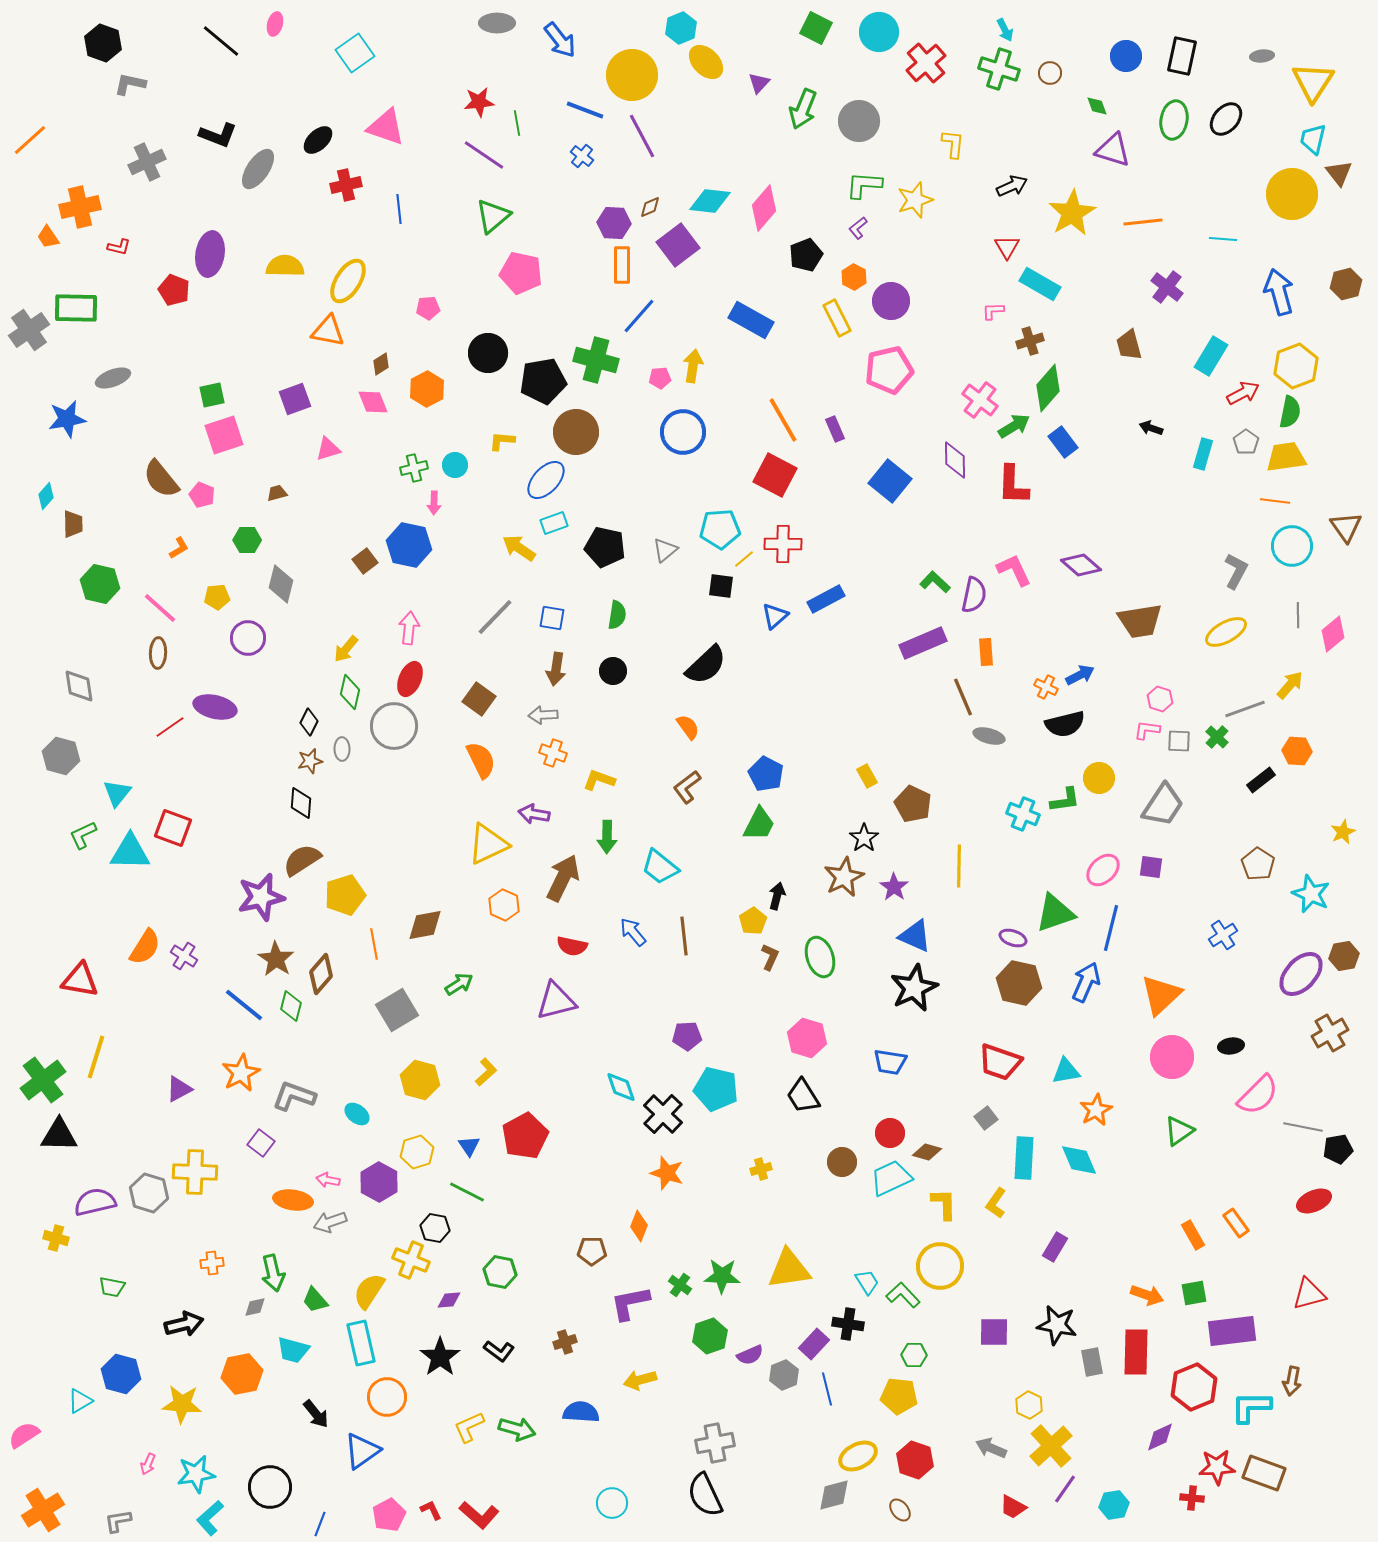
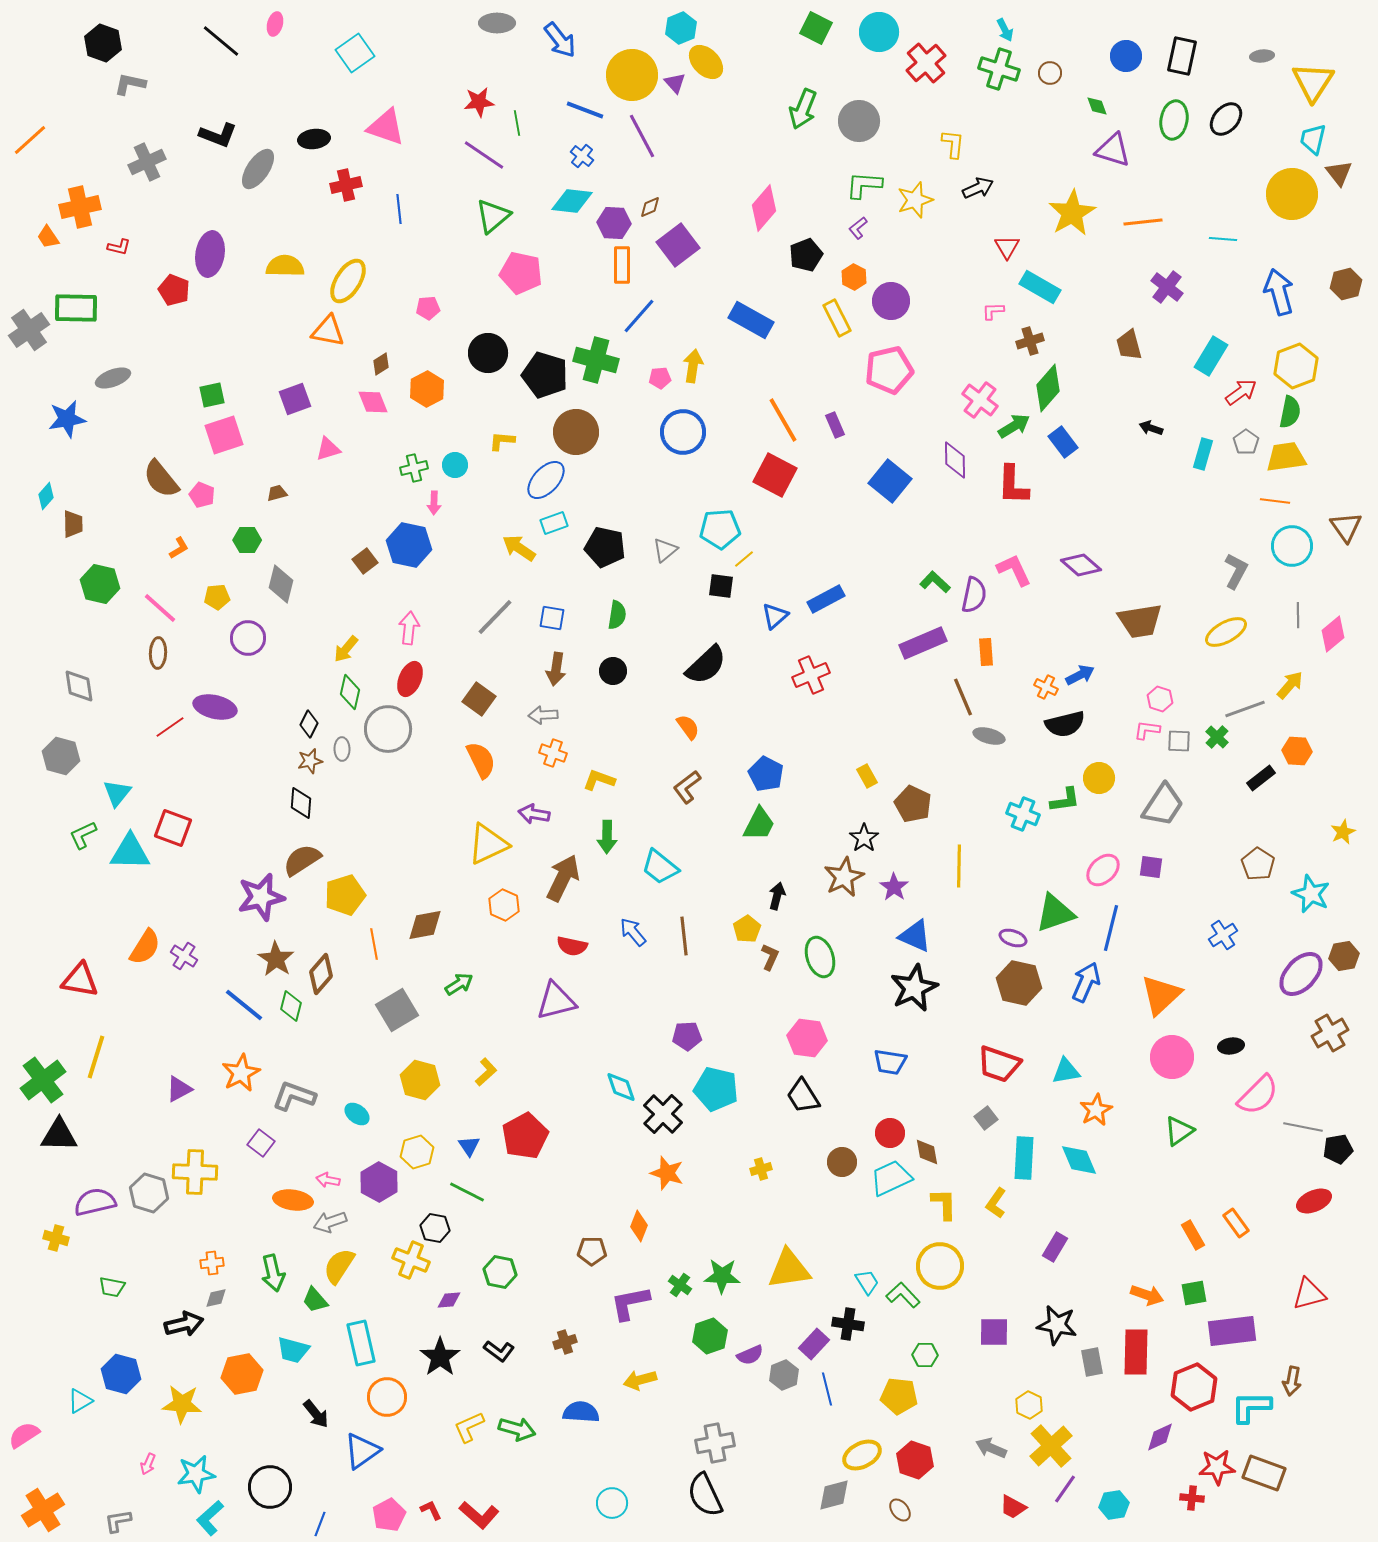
purple triangle at (759, 83): moved 84 px left; rotated 25 degrees counterclockwise
black ellipse at (318, 140): moved 4 px left, 1 px up; rotated 36 degrees clockwise
black arrow at (1012, 186): moved 34 px left, 2 px down
cyan diamond at (710, 201): moved 138 px left
cyan rectangle at (1040, 284): moved 3 px down
black pentagon at (543, 381): moved 2 px right, 6 px up; rotated 27 degrees clockwise
red arrow at (1243, 393): moved 2 px left, 1 px up; rotated 8 degrees counterclockwise
purple rectangle at (835, 429): moved 4 px up
red cross at (783, 544): moved 28 px right, 131 px down; rotated 24 degrees counterclockwise
black diamond at (309, 722): moved 2 px down
gray circle at (394, 726): moved 6 px left, 3 px down
black rectangle at (1261, 780): moved 2 px up
yellow pentagon at (753, 921): moved 6 px left, 8 px down
pink hexagon at (807, 1038): rotated 9 degrees counterclockwise
red trapezoid at (1000, 1062): moved 1 px left, 2 px down
brown diamond at (927, 1152): rotated 64 degrees clockwise
yellow semicircle at (369, 1291): moved 30 px left, 25 px up
gray diamond at (255, 1307): moved 39 px left, 9 px up
green hexagon at (914, 1355): moved 11 px right
yellow ellipse at (858, 1456): moved 4 px right, 1 px up
